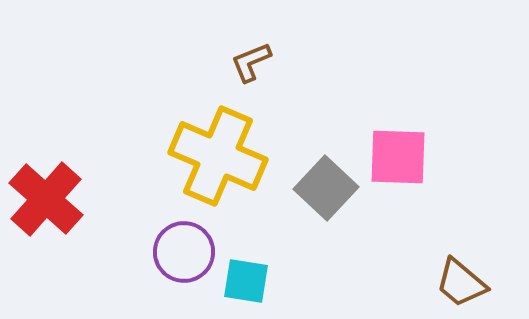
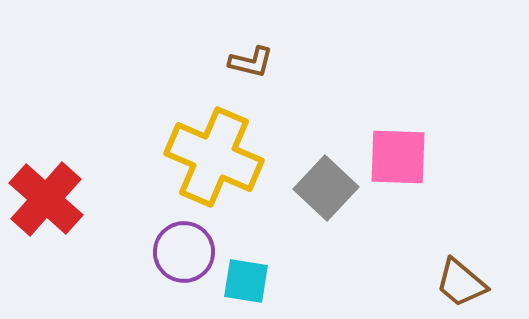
brown L-shape: rotated 144 degrees counterclockwise
yellow cross: moved 4 px left, 1 px down
